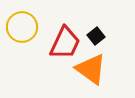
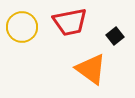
black square: moved 19 px right
red trapezoid: moved 5 px right, 21 px up; rotated 54 degrees clockwise
